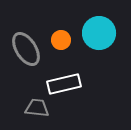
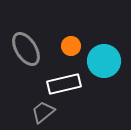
cyan circle: moved 5 px right, 28 px down
orange circle: moved 10 px right, 6 px down
gray trapezoid: moved 6 px right, 4 px down; rotated 45 degrees counterclockwise
